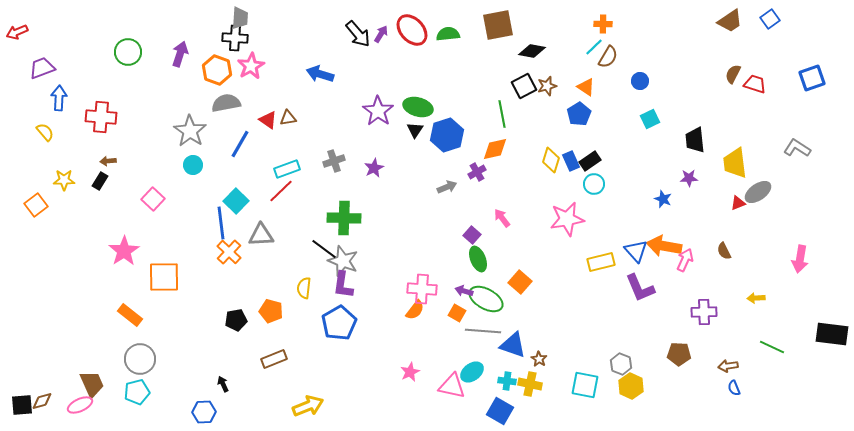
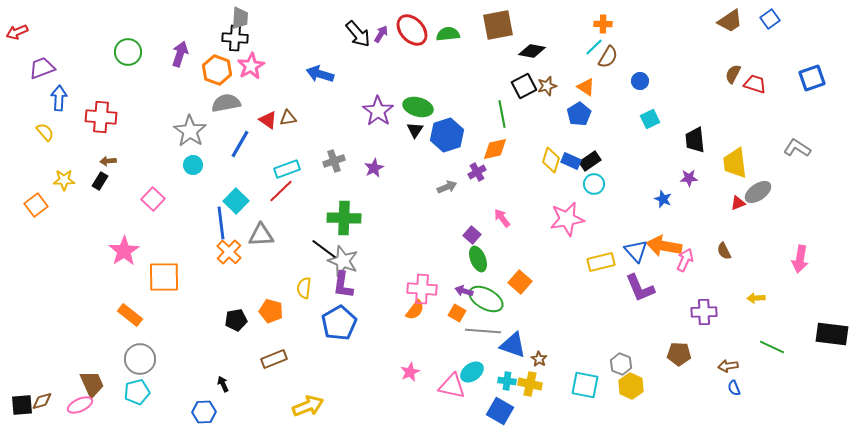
blue rectangle at (571, 161): rotated 42 degrees counterclockwise
